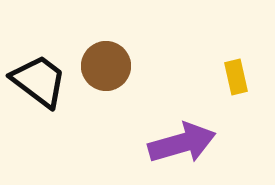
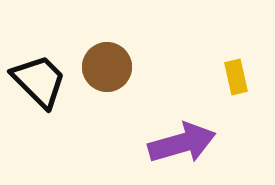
brown circle: moved 1 px right, 1 px down
black trapezoid: rotated 8 degrees clockwise
